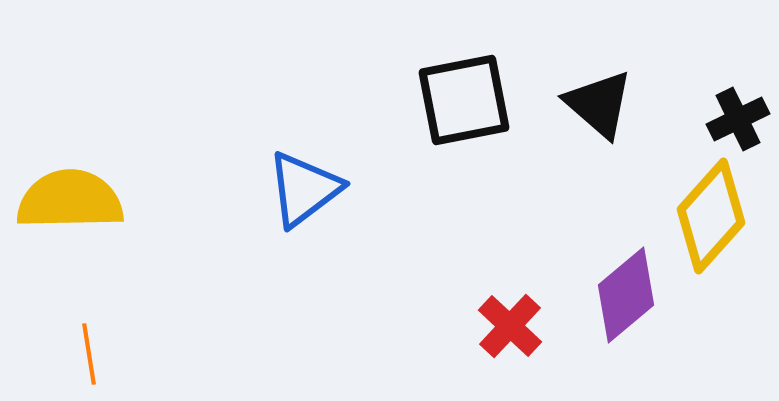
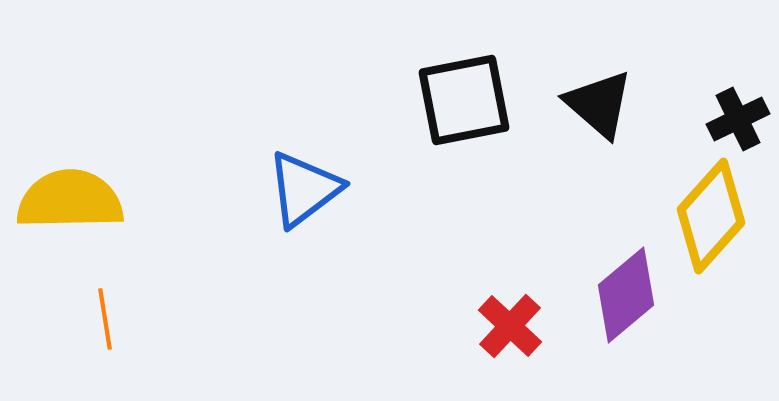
orange line: moved 16 px right, 35 px up
